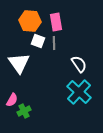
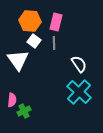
pink rectangle: rotated 24 degrees clockwise
white square: moved 4 px left; rotated 16 degrees clockwise
white triangle: moved 1 px left, 3 px up
pink semicircle: rotated 24 degrees counterclockwise
